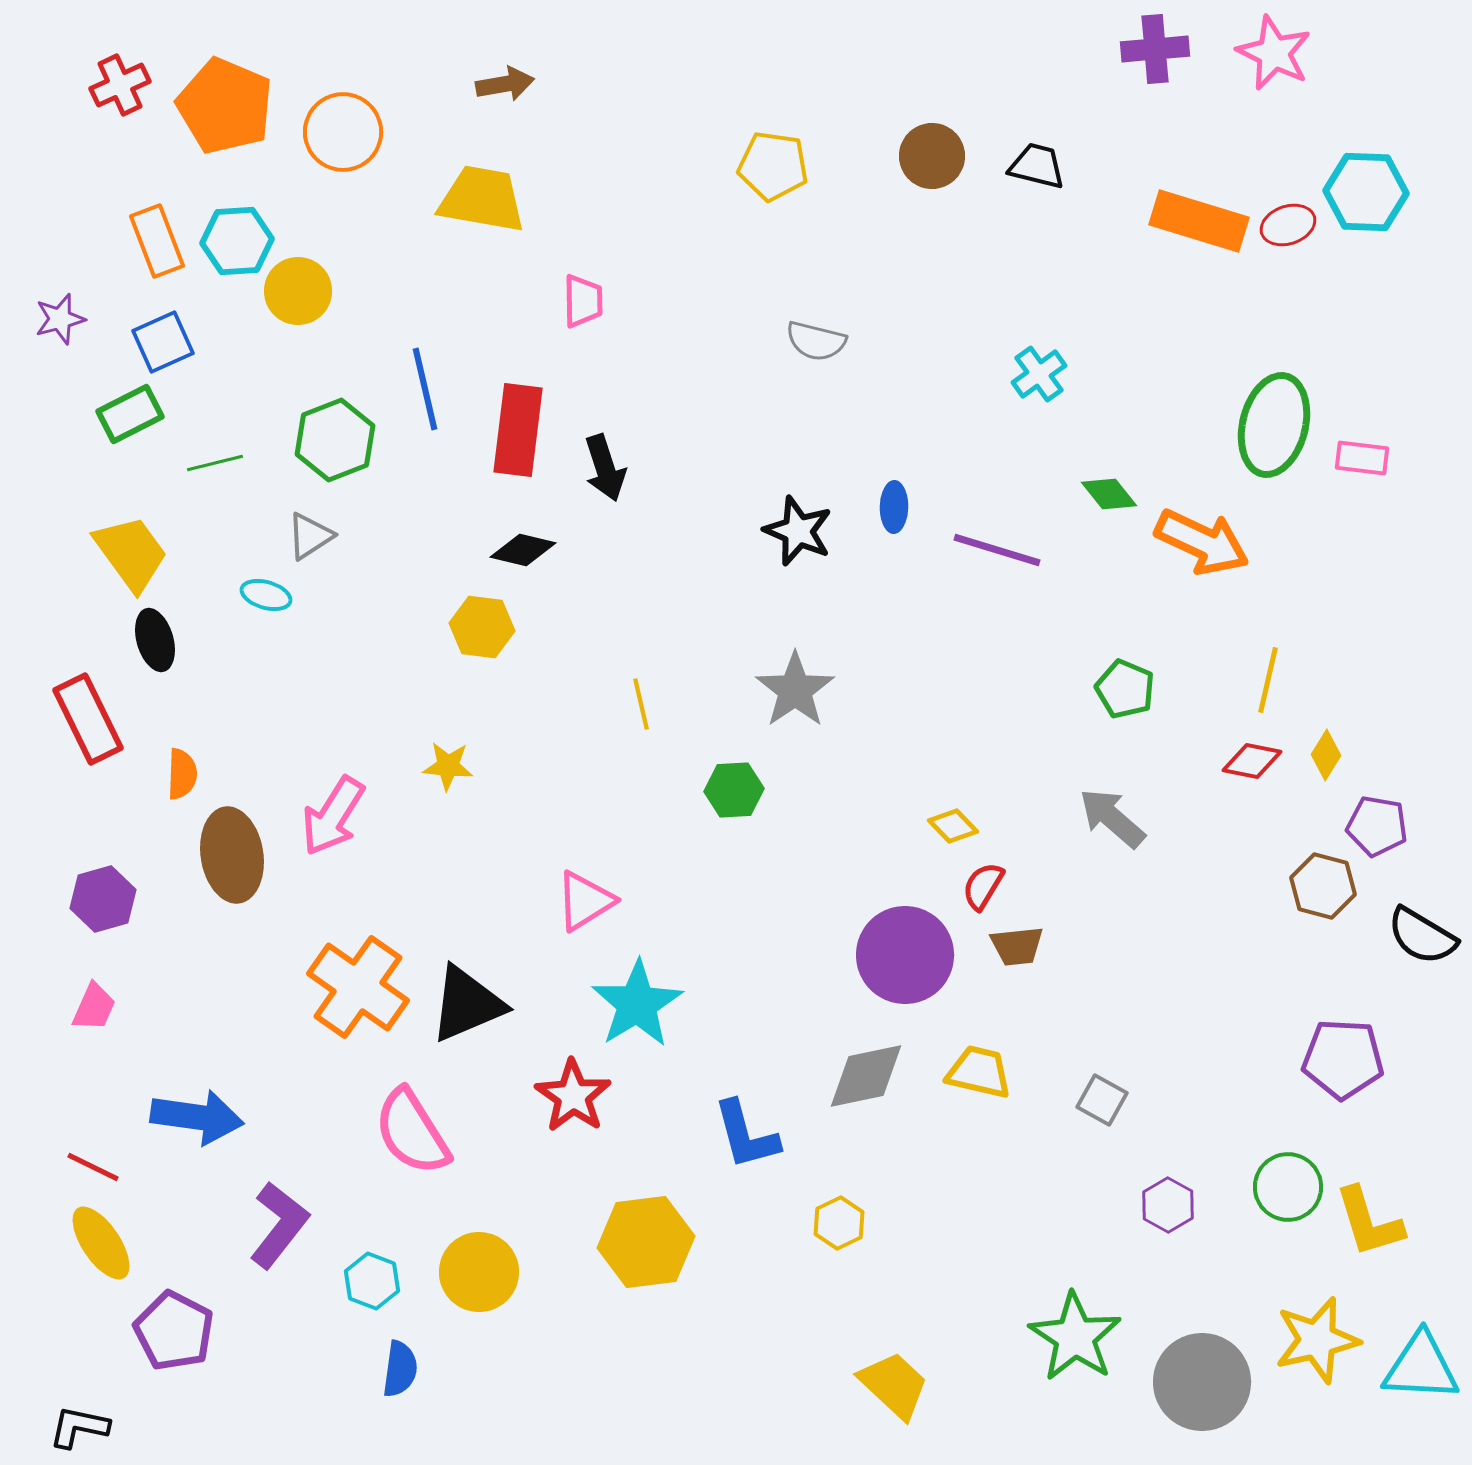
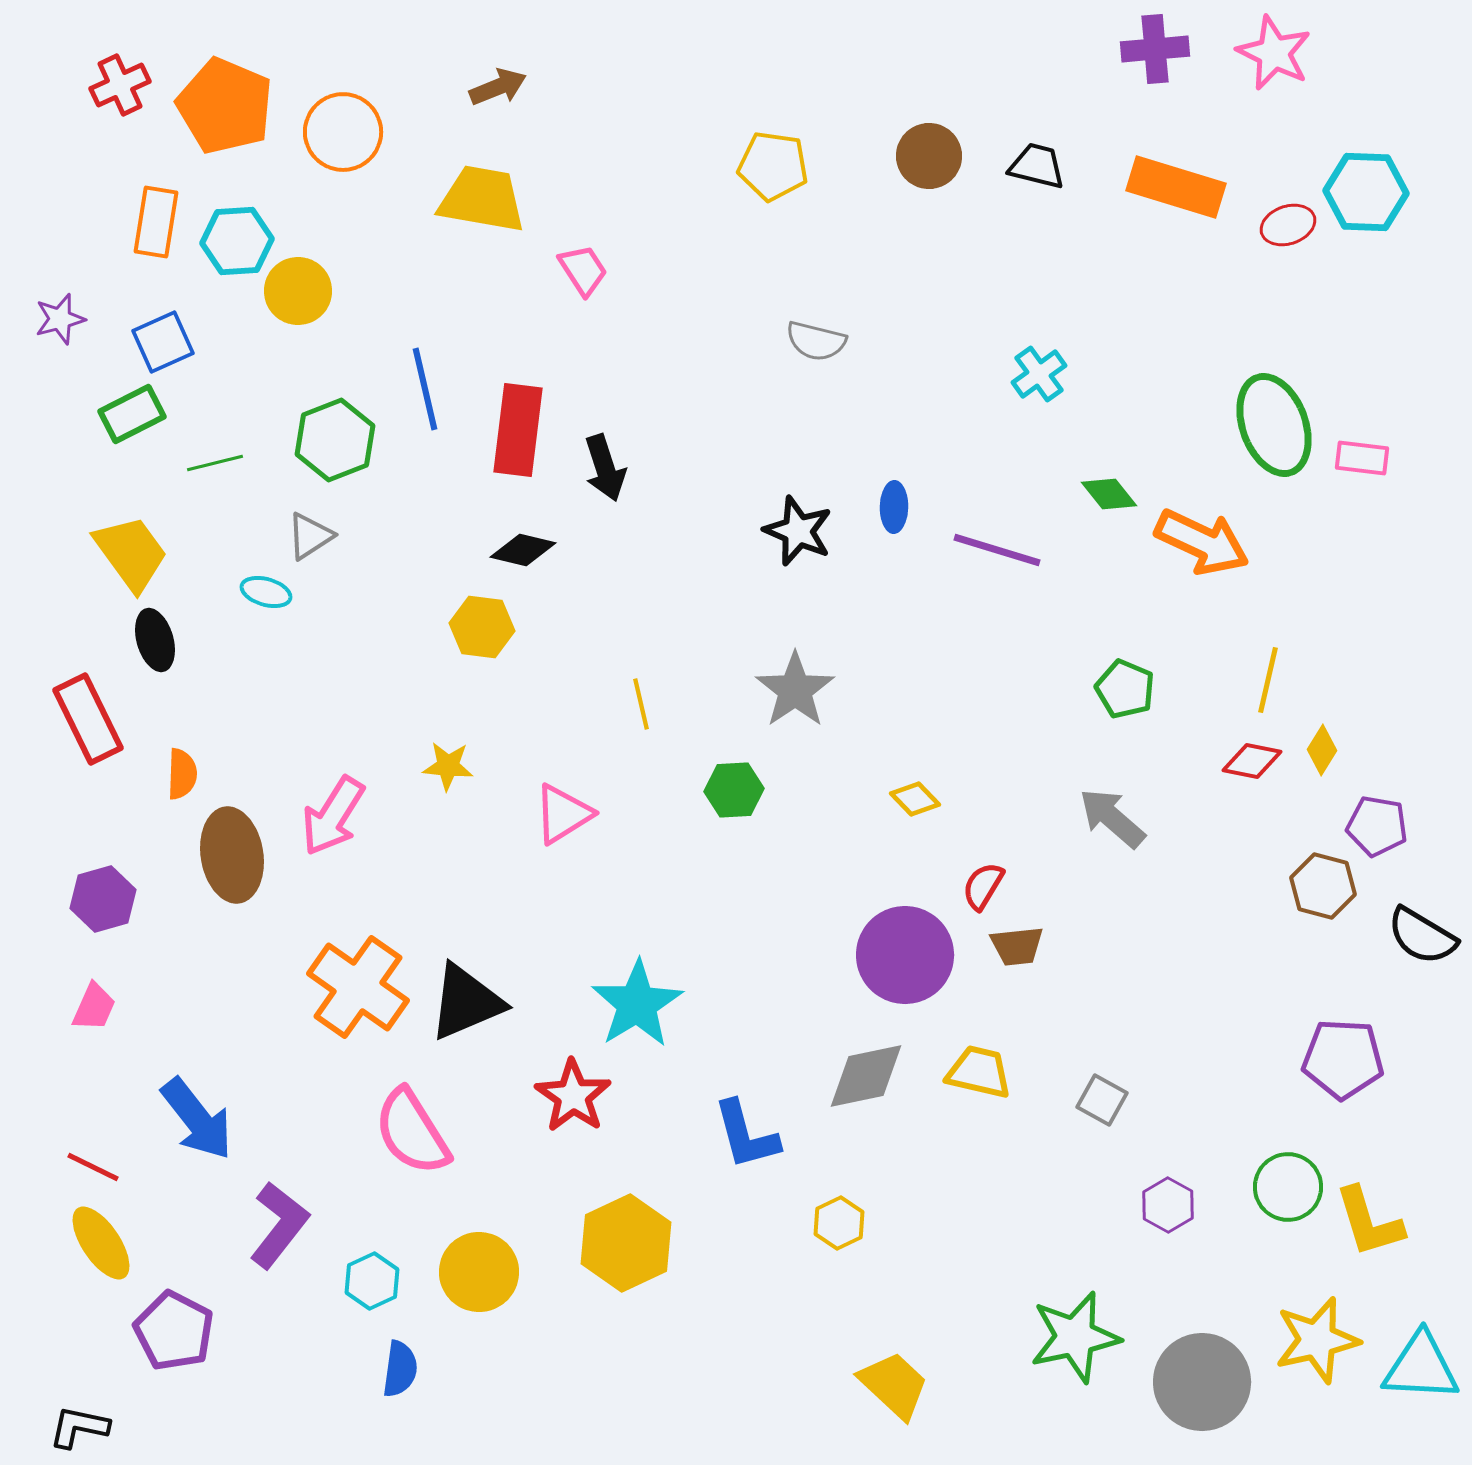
brown arrow at (505, 84): moved 7 px left, 3 px down; rotated 12 degrees counterclockwise
brown circle at (932, 156): moved 3 px left
orange rectangle at (1199, 221): moved 23 px left, 34 px up
orange rectangle at (157, 241): moved 1 px left, 19 px up; rotated 30 degrees clockwise
pink trapezoid at (583, 301): moved 31 px up; rotated 32 degrees counterclockwise
green rectangle at (130, 414): moved 2 px right
green ellipse at (1274, 425): rotated 34 degrees counterclockwise
cyan ellipse at (266, 595): moved 3 px up
yellow diamond at (1326, 755): moved 4 px left, 5 px up
yellow diamond at (953, 826): moved 38 px left, 27 px up
pink triangle at (585, 901): moved 22 px left, 87 px up
black triangle at (467, 1004): moved 1 px left, 2 px up
blue arrow at (197, 1117): moved 2 px down; rotated 44 degrees clockwise
yellow hexagon at (646, 1242): moved 20 px left, 1 px down; rotated 18 degrees counterclockwise
cyan hexagon at (372, 1281): rotated 14 degrees clockwise
green star at (1075, 1337): rotated 26 degrees clockwise
